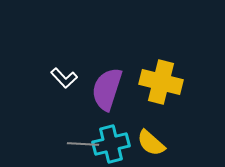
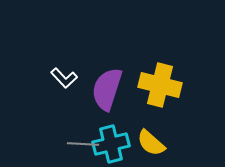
yellow cross: moved 1 px left, 3 px down
